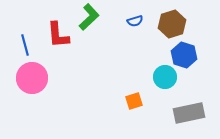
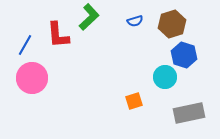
blue line: rotated 45 degrees clockwise
